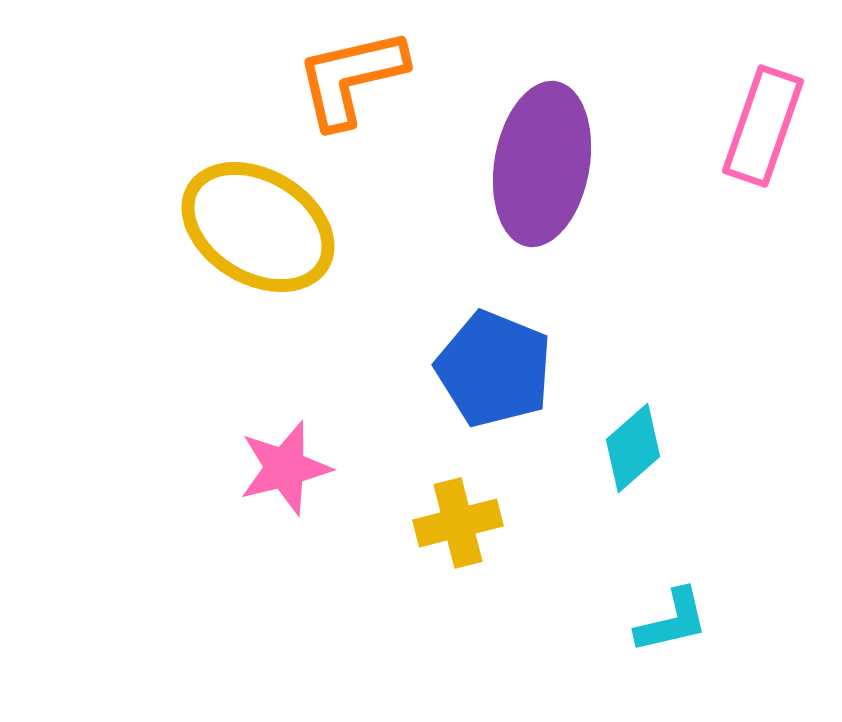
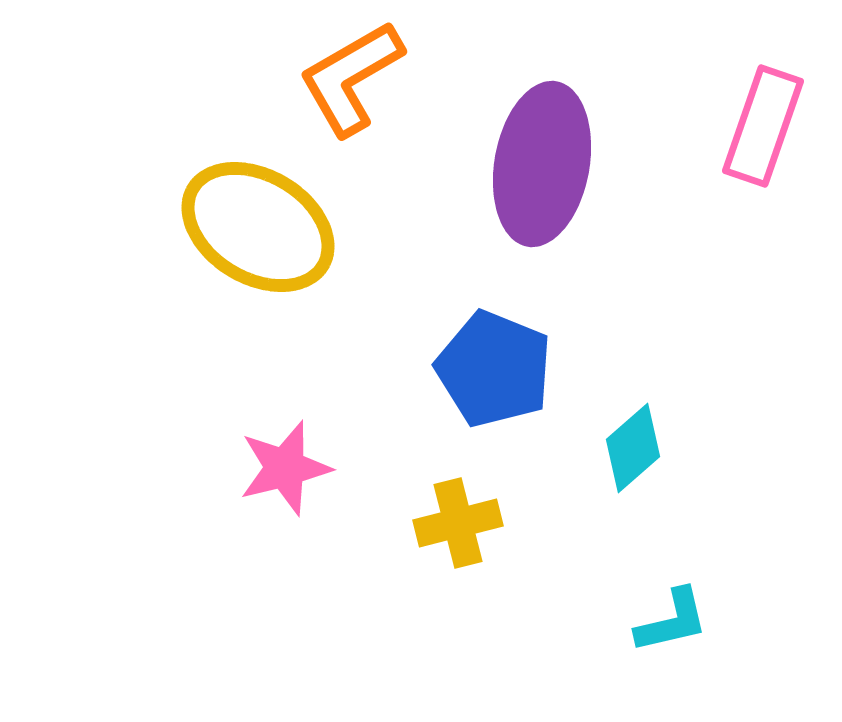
orange L-shape: rotated 17 degrees counterclockwise
